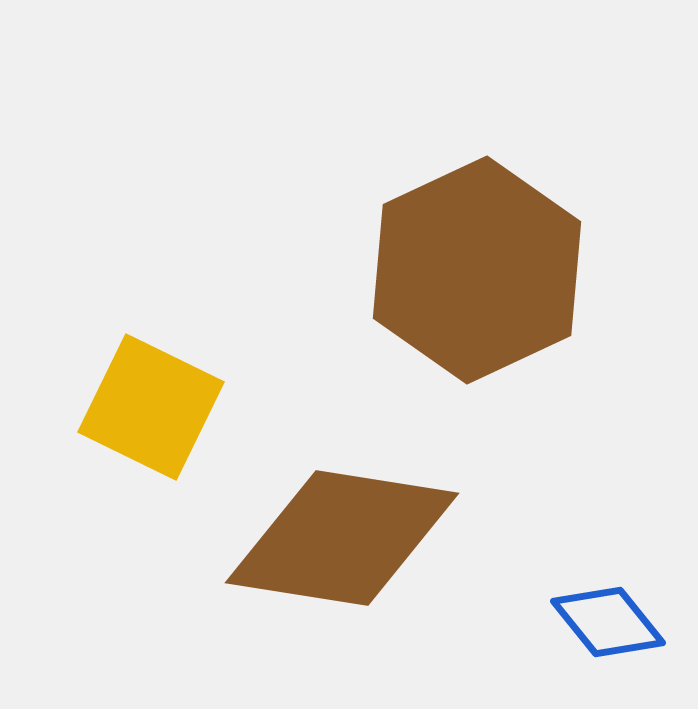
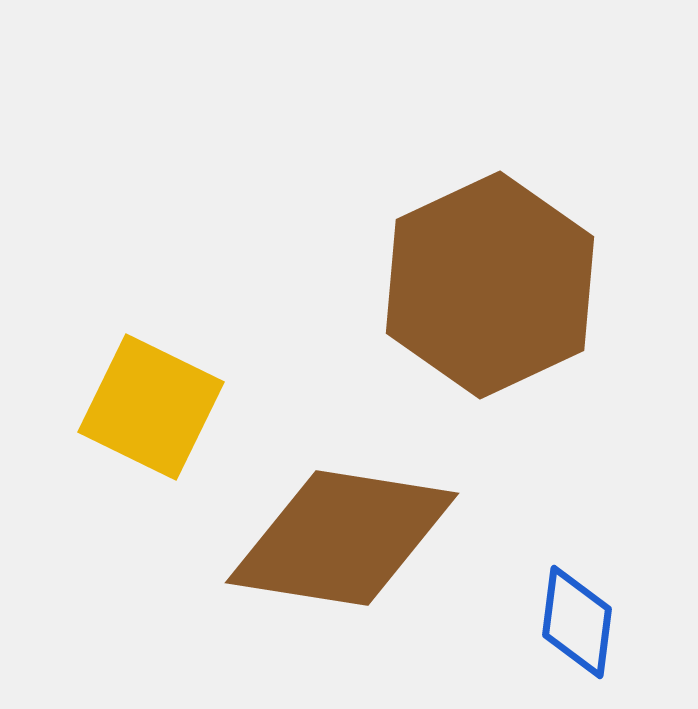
brown hexagon: moved 13 px right, 15 px down
blue diamond: moved 31 px left; rotated 46 degrees clockwise
